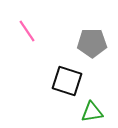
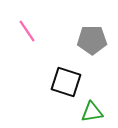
gray pentagon: moved 3 px up
black square: moved 1 px left, 1 px down
